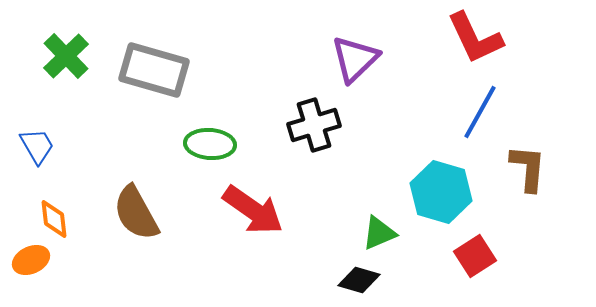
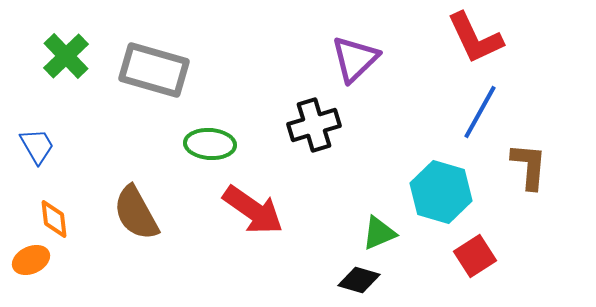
brown L-shape: moved 1 px right, 2 px up
